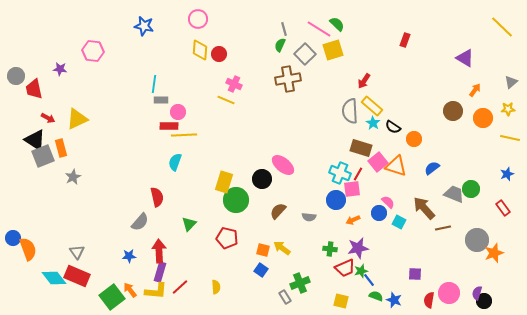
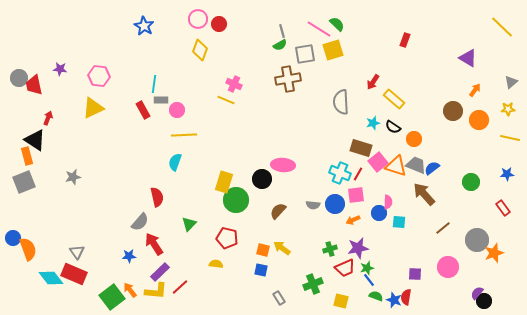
blue star at (144, 26): rotated 18 degrees clockwise
gray line at (284, 29): moved 2 px left, 2 px down
green semicircle at (280, 45): rotated 144 degrees counterclockwise
yellow diamond at (200, 50): rotated 15 degrees clockwise
pink hexagon at (93, 51): moved 6 px right, 25 px down
red circle at (219, 54): moved 30 px up
gray square at (305, 54): rotated 35 degrees clockwise
purple triangle at (465, 58): moved 3 px right
gray circle at (16, 76): moved 3 px right, 2 px down
red arrow at (364, 81): moved 9 px right, 1 px down
red trapezoid at (34, 89): moved 4 px up
yellow rectangle at (372, 106): moved 22 px right, 7 px up
gray semicircle at (350, 111): moved 9 px left, 9 px up
pink circle at (178, 112): moved 1 px left, 2 px up
red arrow at (48, 118): rotated 96 degrees counterclockwise
orange circle at (483, 118): moved 4 px left, 2 px down
yellow triangle at (77, 119): moved 16 px right, 11 px up
cyan star at (373, 123): rotated 24 degrees clockwise
red rectangle at (169, 126): moved 26 px left, 16 px up; rotated 60 degrees clockwise
orange rectangle at (61, 148): moved 34 px left, 8 px down
gray square at (43, 156): moved 19 px left, 26 px down
pink ellipse at (283, 165): rotated 35 degrees counterclockwise
blue star at (507, 174): rotated 16 degrees clockwise
gray star at (73, 177): rotated 14 degrees clockwise
pink square at (352, 189): moved 4 px right, 6 px down
green circle at (471, 189): moved 7 px up
gray trapezoid at (454, 194): moved 38 px left, 29 px up
blue circle at (336, 200): moved 1 px left, 4 px down
pink semicircle at (388, 202): rotated 48 degrees clockwise
brown arrow at (424, 208): moved 14 px up
gray semicircle at (309, 217): moved 4 px right, 12 px up
cyan square at (399, 222): rotated 24 degrees counterclockwise
brown line at (443, 228): rotated 28 degrees counterclockwise
green cross at (330, 249): rotated 24 degrees counterclockwise
red arrow at (159, 251): moved 5 px left, 7 px up; rotated 30 degrees counterclockwise
blue square at (261, 270): rotated 24 degrees counterclockwise
green star at (361, 271): moved 6 px right, 3 px up
purple rectangle at (160, 272): rotated 30 degrees clockwise
red rectangle at (77, 276): moved 3 px left, 2 px up
cyan diamond at (54, 278): moved 3 px left
green cross at (300, 283): moved 13 px right, 1 px down
yellow semicircle at (216, 287): moved 23 px up; rotated 80 degrees counterclockwise
pink circle at (449, 293): moved 1 px left, 26 px up
purple semicircle at (477, 293): rotated 24 degrees clockwise
gray rectangle at (285, 297): moved 6 px left, 1 px down
red semicircle at (429, 300): moved 23 px left, 3 px up
